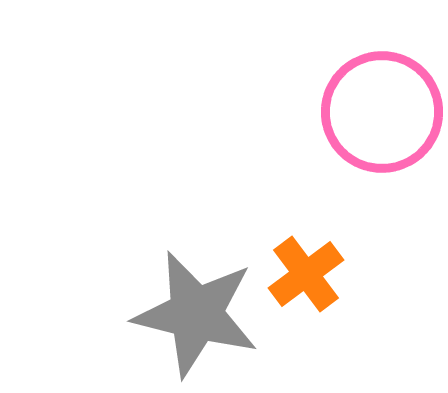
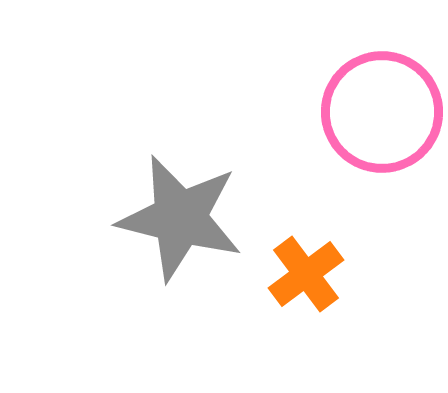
gray star: moved 16 px left, 96 px up
